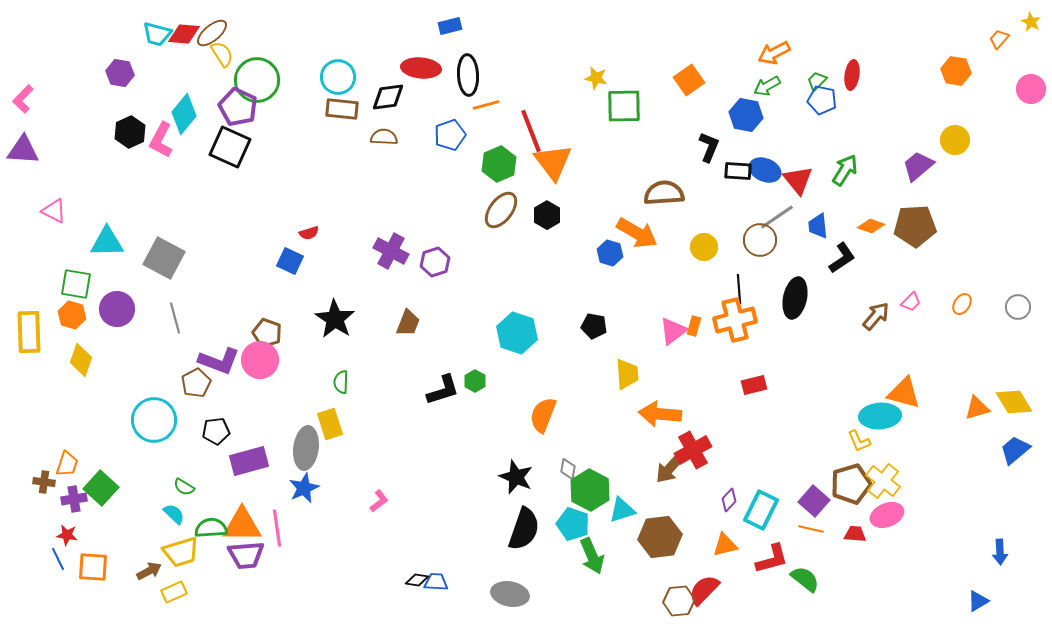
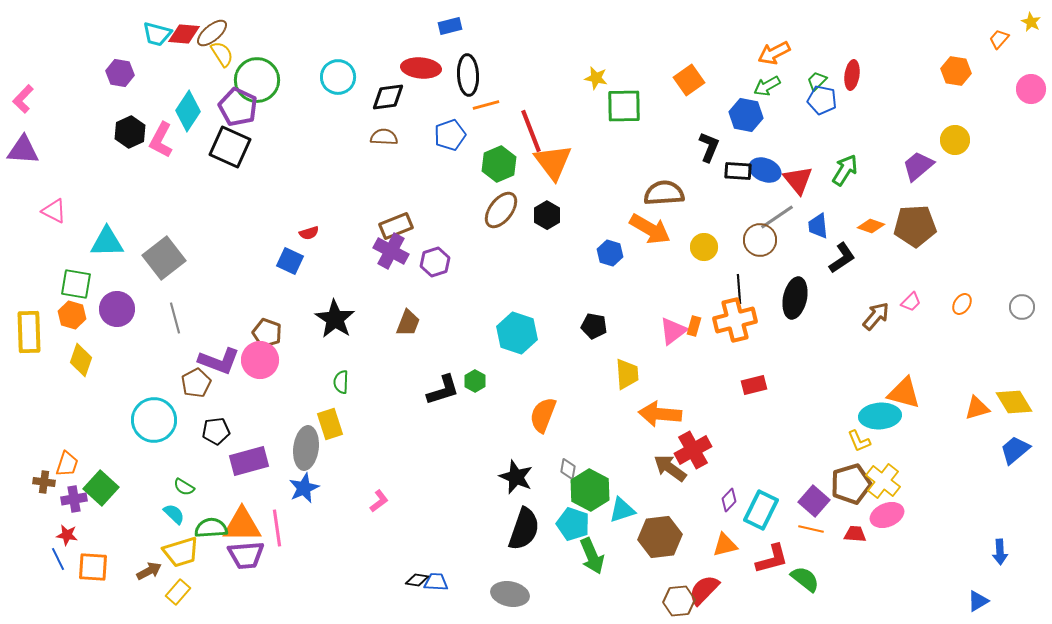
brown rectangle at (342, 109): moved 54 px right, 117 px down; rotated 28 degrees counterclockwise
cyan diamond at (184, 114): moved 4 px right, 3 px up; rotated 6 degrees counterclockwise
orange arrow at (637, 233): moved 13 px right, 4 px up
gray square at (164, 258): rotated 24 degrees clockwise
gray circle at (1018, 307): moved 4 px right
brown arrow at (670, 468): rotated 84 degrees clockwise
yellow rectangle at (174, 592): moved 4 px right; rotated 25 degrees counterclockwise
